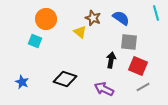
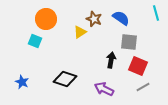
brown star: moved 1 px right, 1 px down
yellow triangle: rotated 48 degrees clockwise
